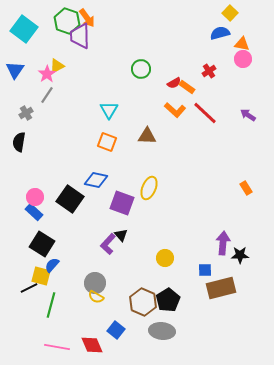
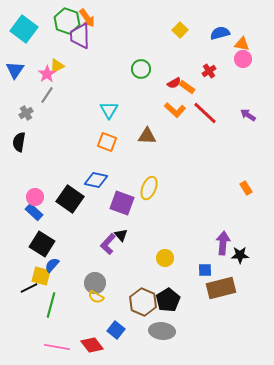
yellow square at (230, 13): moved 50 px left, 17 px down
red diamond at (92, 345): rotated 15 degrees counterclockwise
